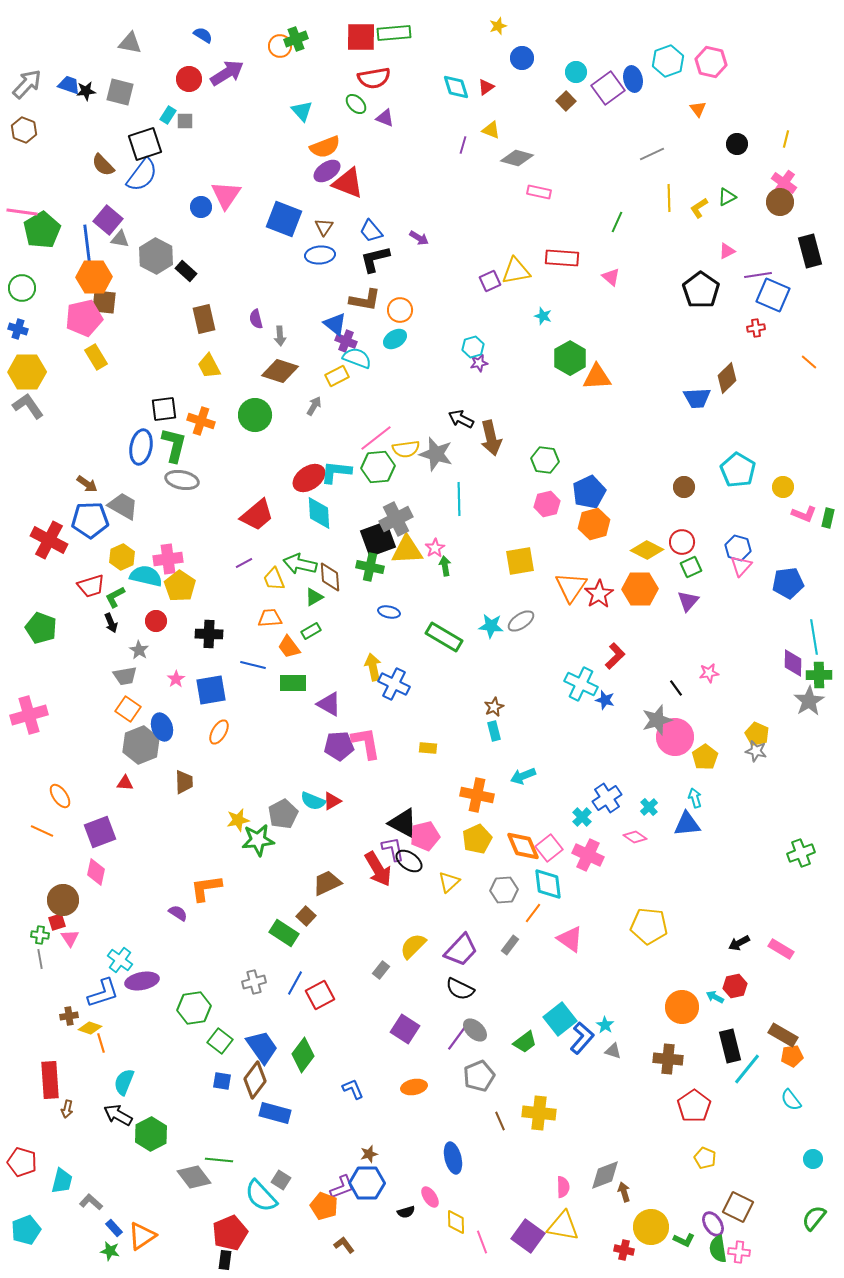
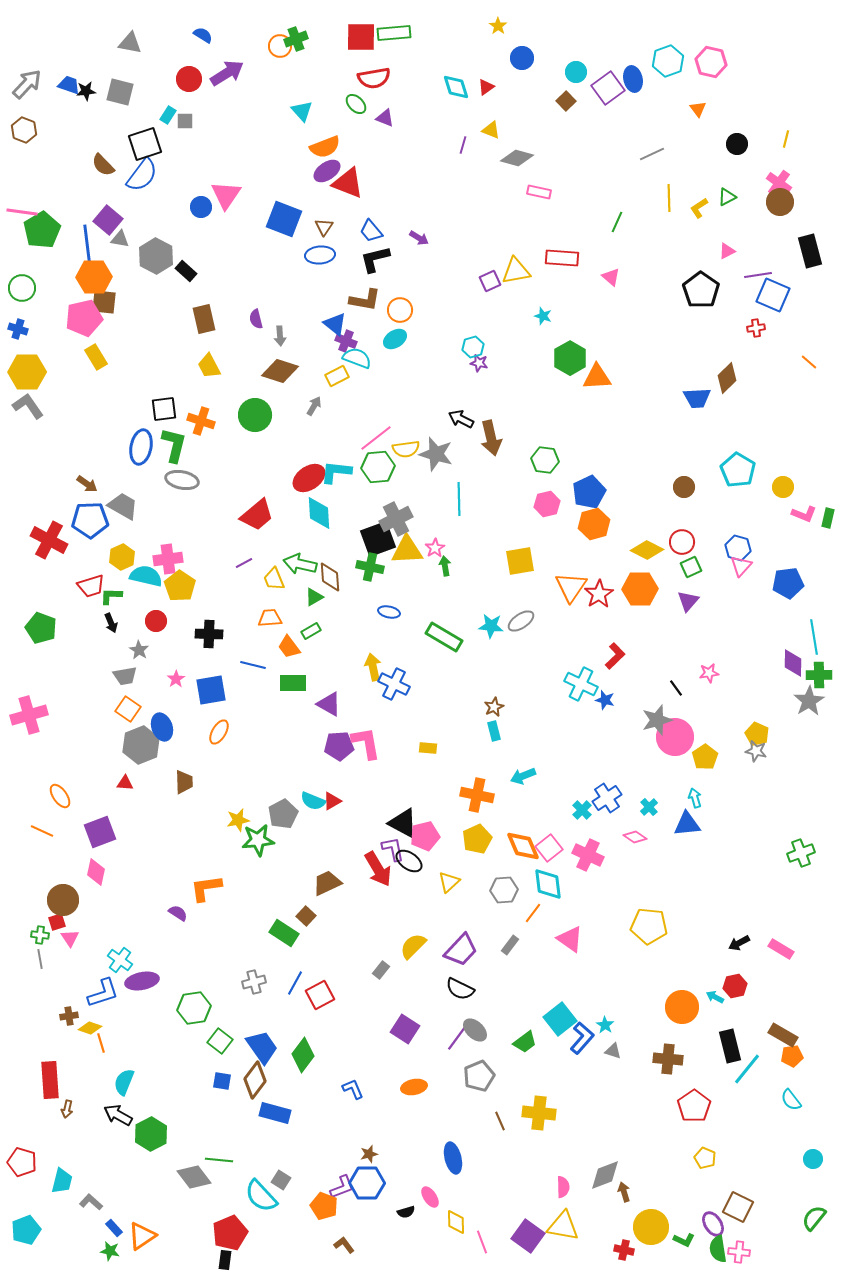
yellow star at (498, 26): rotated 18 degrees counterclockwise
pink cross at (784, 183): moved 5 px left
purple star at (479, 363): rotated 24 degrees clockwise
green L-shape at (115, 597): moved 4 px left, 1 px up; rotated 30 degrees clockwise
cyan cross at (582, 817): moved 7 px up
